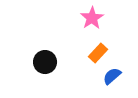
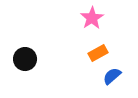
orange rectangle: rotated 18 degrees clockwise
black circle: moved 20 px left, 3 px up
